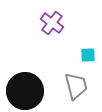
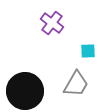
cyan square: moved 4 px up
gray trapezoid: moved 2 px up; rotated 44 degrees clockwise
